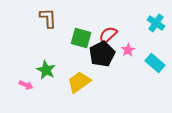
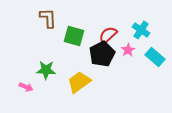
cyan cross: moved 15 px left, 7 px down
green square: moved 7 px left, 2 px up
cyan rectangle: moved 6 px up
green star: rotated 24 degrees counterclockwise
pink arrow: moved 2 px down
